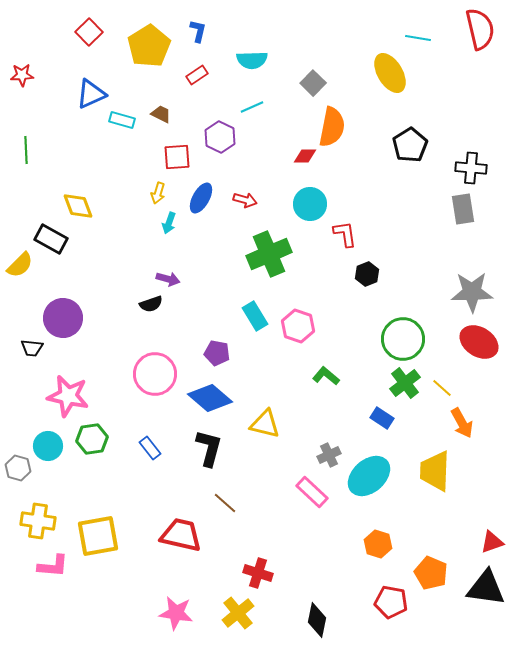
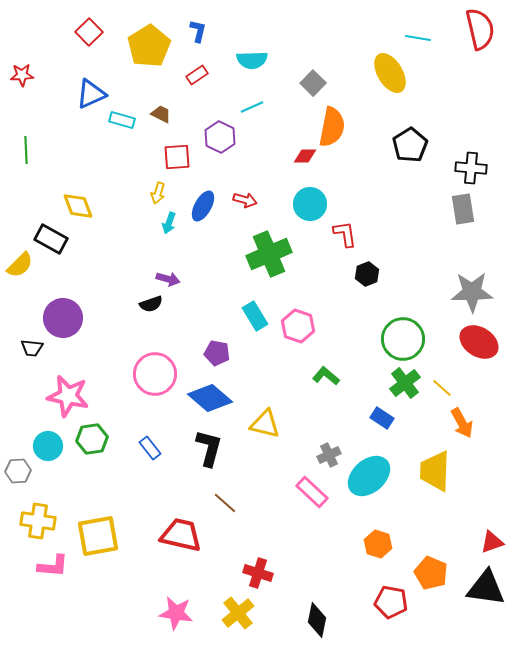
blue ellipse at (201, 198): moved 2 px right, 8 px down
gray hexagon at (18, 468): moved 3 px down; rotated 20 degrees counterclockwise
